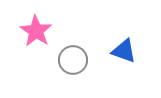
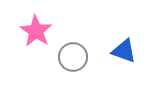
gray circle: moved 3 px up
